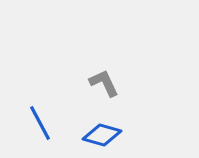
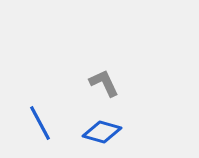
blue diamond: moved 3 px up
